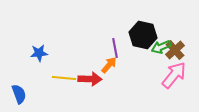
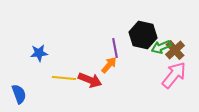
red arrow: moved 1 px down; rotated 20 degrees clockwise
